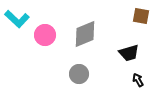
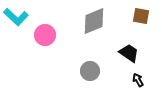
cyan L-shape: moved 1 px left, 2 px up
gray diamond: moved 9 px right, 13 px up
black trapezoid: rotated 130 degrees counterclockwise
gray circle: moved 11 px right, 3 px up
